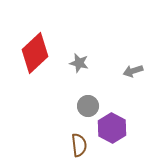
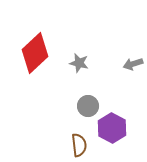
gray arrow: moved 7 px up
